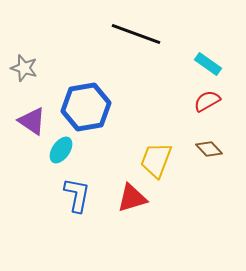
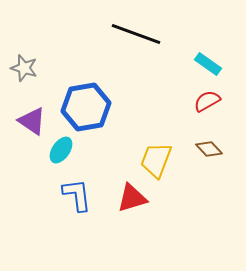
blue L-shape: rotated 18 degrees counterclockwise
